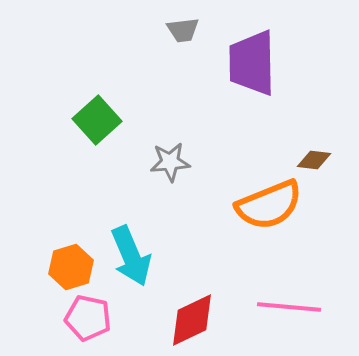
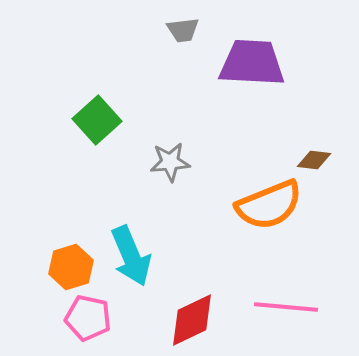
purple trapezoid: rotated 94 degrees clockwise
pink line: moved 3 px left
